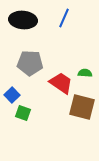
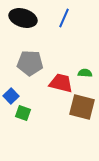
black ellipse: moved 2 px up; rotated 12 degrees clockwise
red trapezoid: rotated 20 degrees counterclockwise
blue square: moved 1 px left, 1 px down
